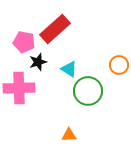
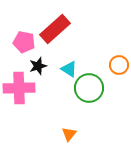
black star: moved 4 px down
green circle: moved 1 px right, 3 px up
orange triangle: moved 1 px up; rotated 49 degrees counterclockwise
